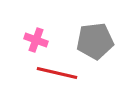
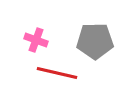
gray pentagon: rotated 6 degrees clockwise
